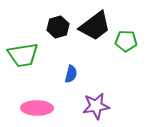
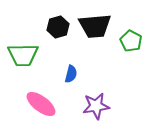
black trapezoid: rotated 32 degrees clockwise
green pentagon: moved 5 px right; rotated 25 degrees clockwise
green trapezoid: rotated 8 degrees clockwise
pink ellipse: moved 4 px right, 4 px up; rotated 36 degrees clockwise
